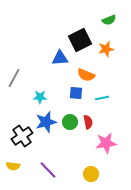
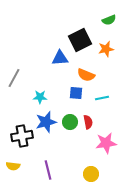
black cross: rotated 25 degrees clockwise
purple line: rotated 30 degrees clockwise
